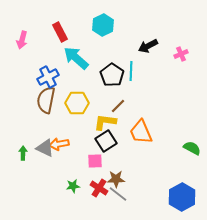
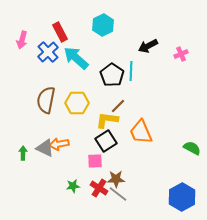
blue cross: moved 25 px up; rotated 15 degrees counterclockwise
yellow L-shape: moved 2 px right, 2 px up
